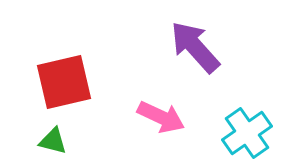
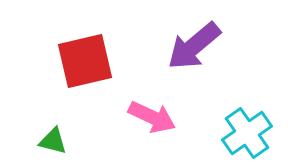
purple arrow: moved 1 px left, 1 px up; rotated 88 degrees counterclockwise
red square: moved 21 px right, 21 px up
pink arrow: moved 9 px left
